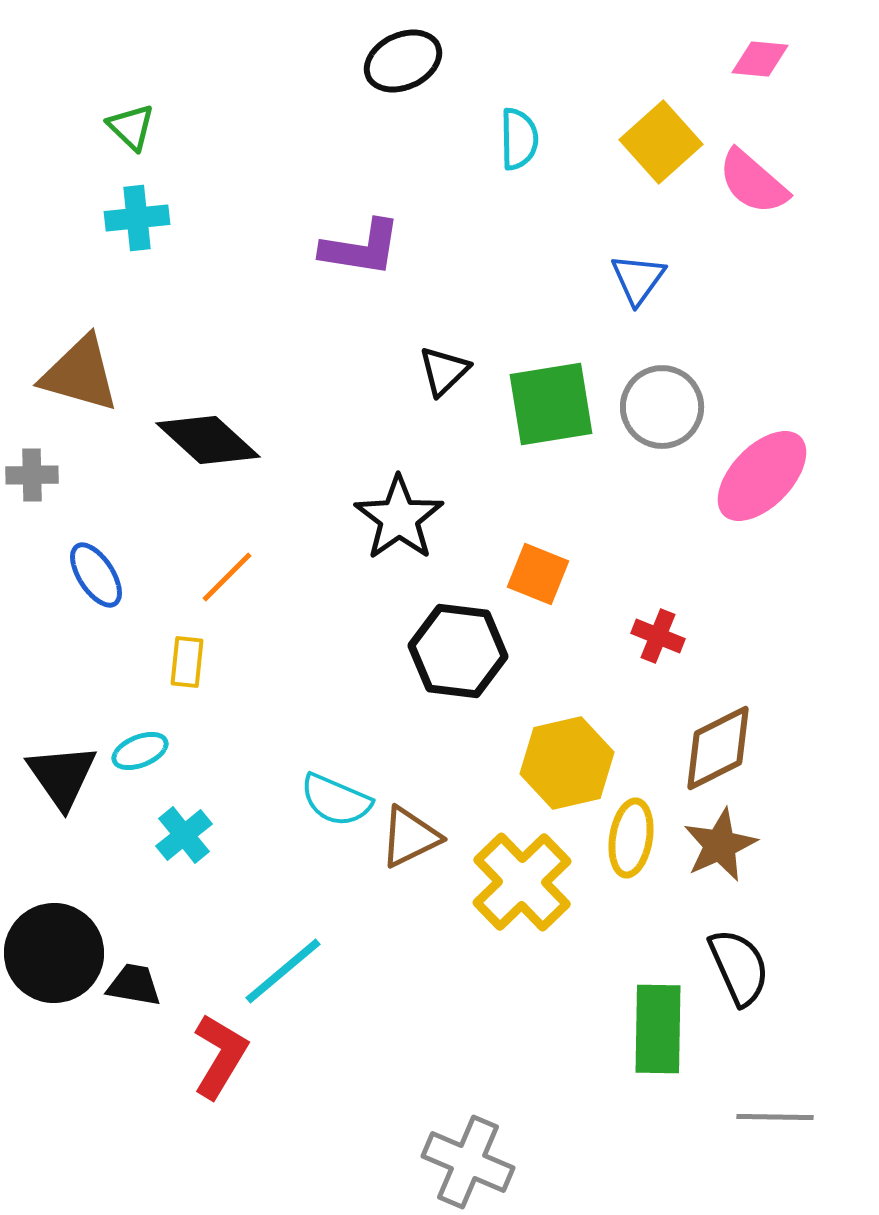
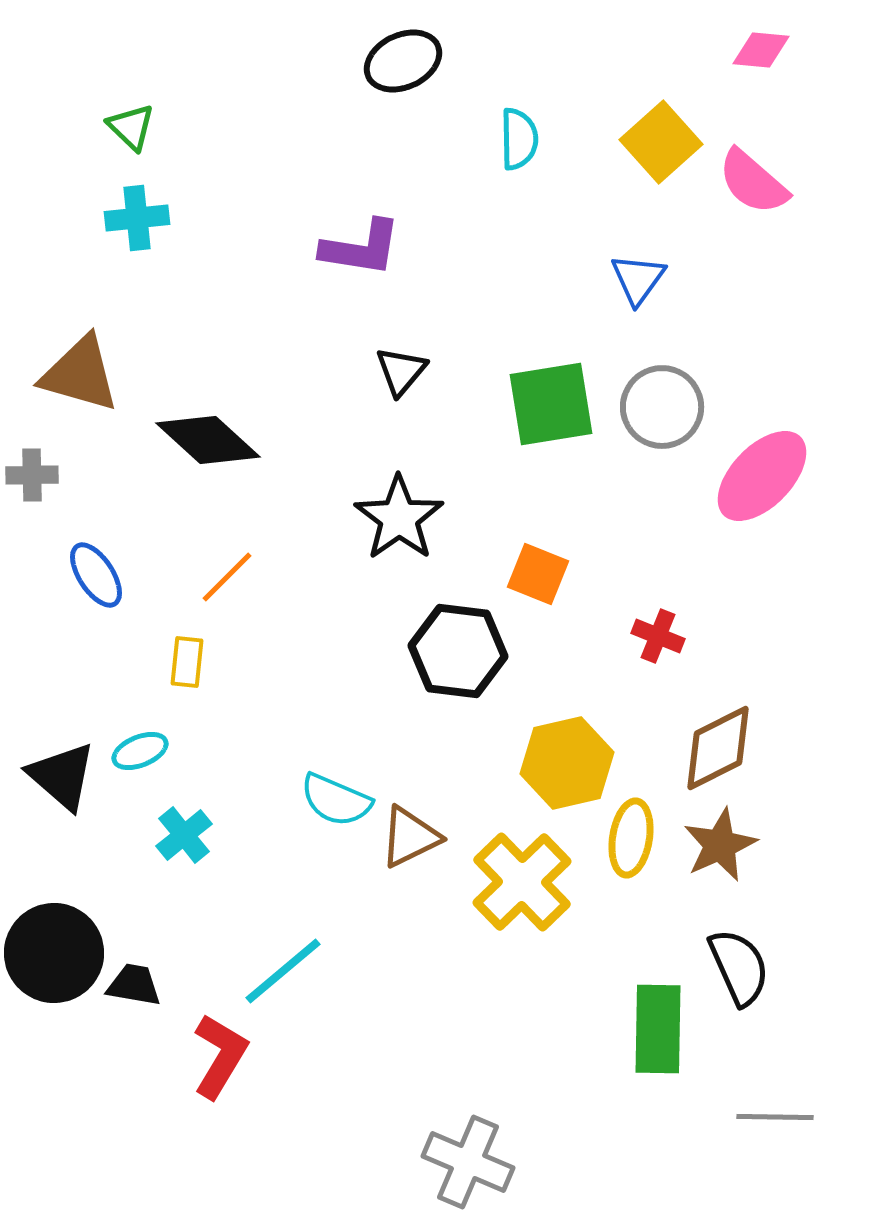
pink diamond at (760, 59): moved 1 px right, 9 px up
black triangle at (444, 371): moved 43 px left; rotated 6 degrees counterclockwise
black triangle at (62, 776): rotated 14 degrees counterclockwise
